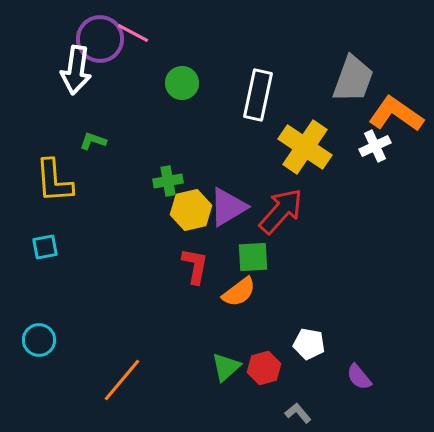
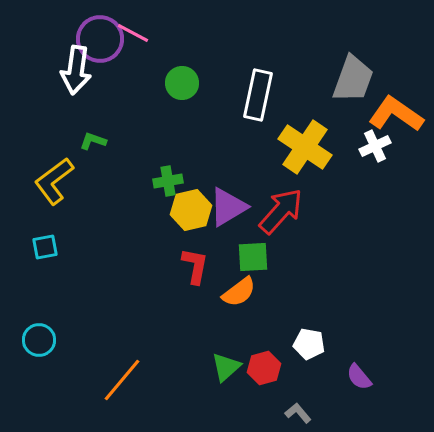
yellow L-shape: rotated 57 degrees clockwise
